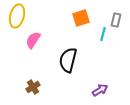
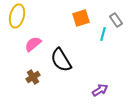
gray rectangle: rotated 48 degrees counterclockwise
pink semicircle: moved 4 px down; rotated 18 degrees clockwise
black semicircle: moved 7 px left; rotated 45 degrees counterclockwise
brown cross: moved 10 px up
